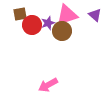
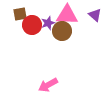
pink triangle: rotated 20 degrees clockwise
